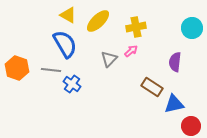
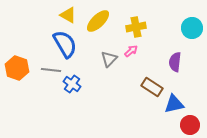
red circle: moved 1 px left, 1 px up
